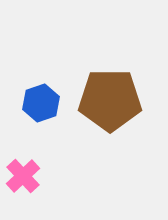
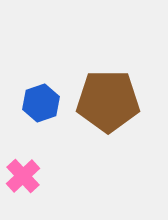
brown pentagon: moved 2 px left, 1 px down
